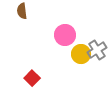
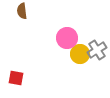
pink circle: moved 2 px right, 3 px down
yellow circle: moved 1 px left
red square: moved 16 px left; rotated 35 degrees counterclockwise
